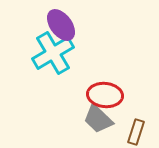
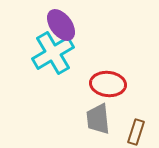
red ellipse: moved 3 px right, 11 px up
gray trapezoid: rotated 40 degrees clockwise
